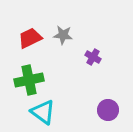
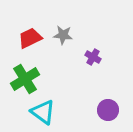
green cross: moved 4 px left, 1 px up; rotated 20 degrees counterclockwise
